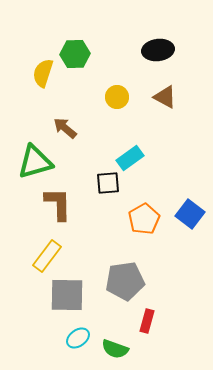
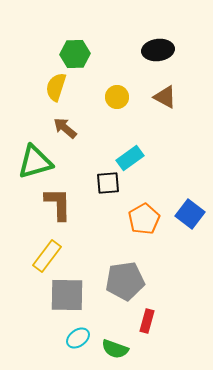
yellow semicircle: moved 13 px right, 14 px down
